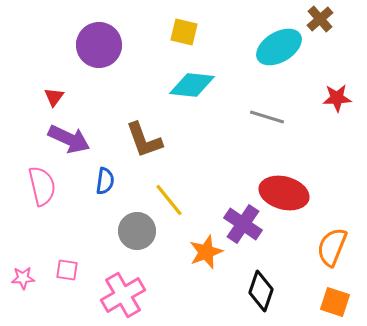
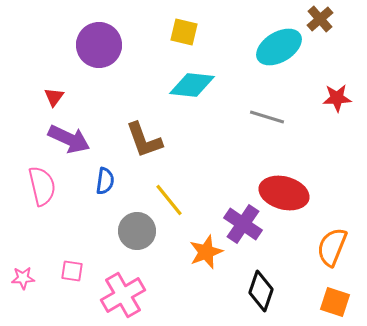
pink square: moved 5 px right, 1 px down
